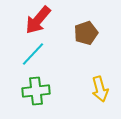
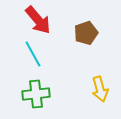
red arrow: rotated 80 degrees counterclockwise
cyan line: rotated 72 degrees counterclockwise
green cross: moved 3 px down
